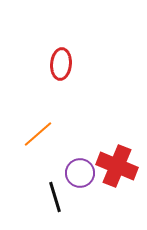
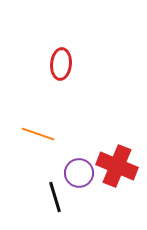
orange line: rotated 60 degrees clockwise
purple circle: moved 1 px left
